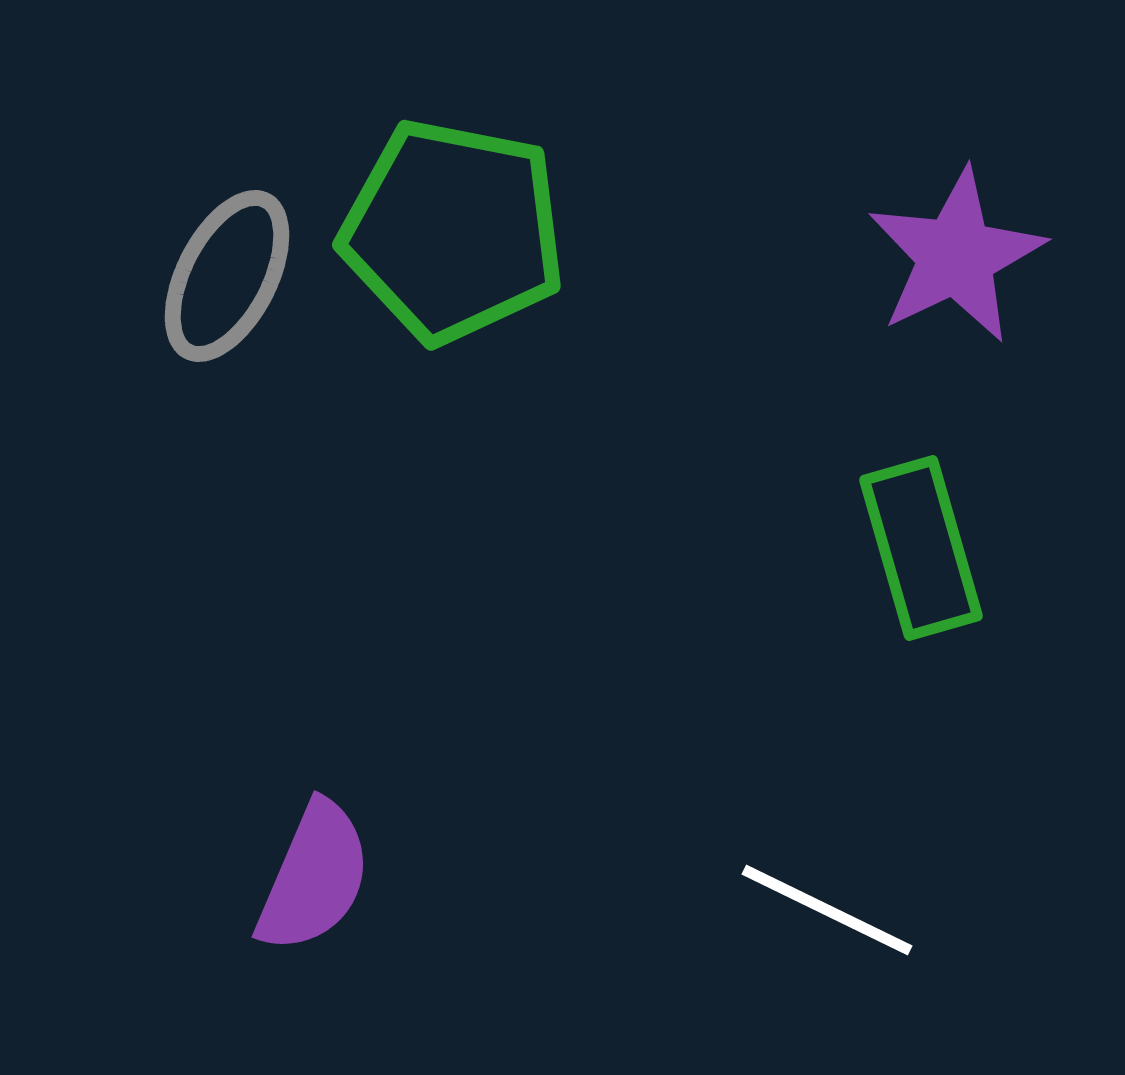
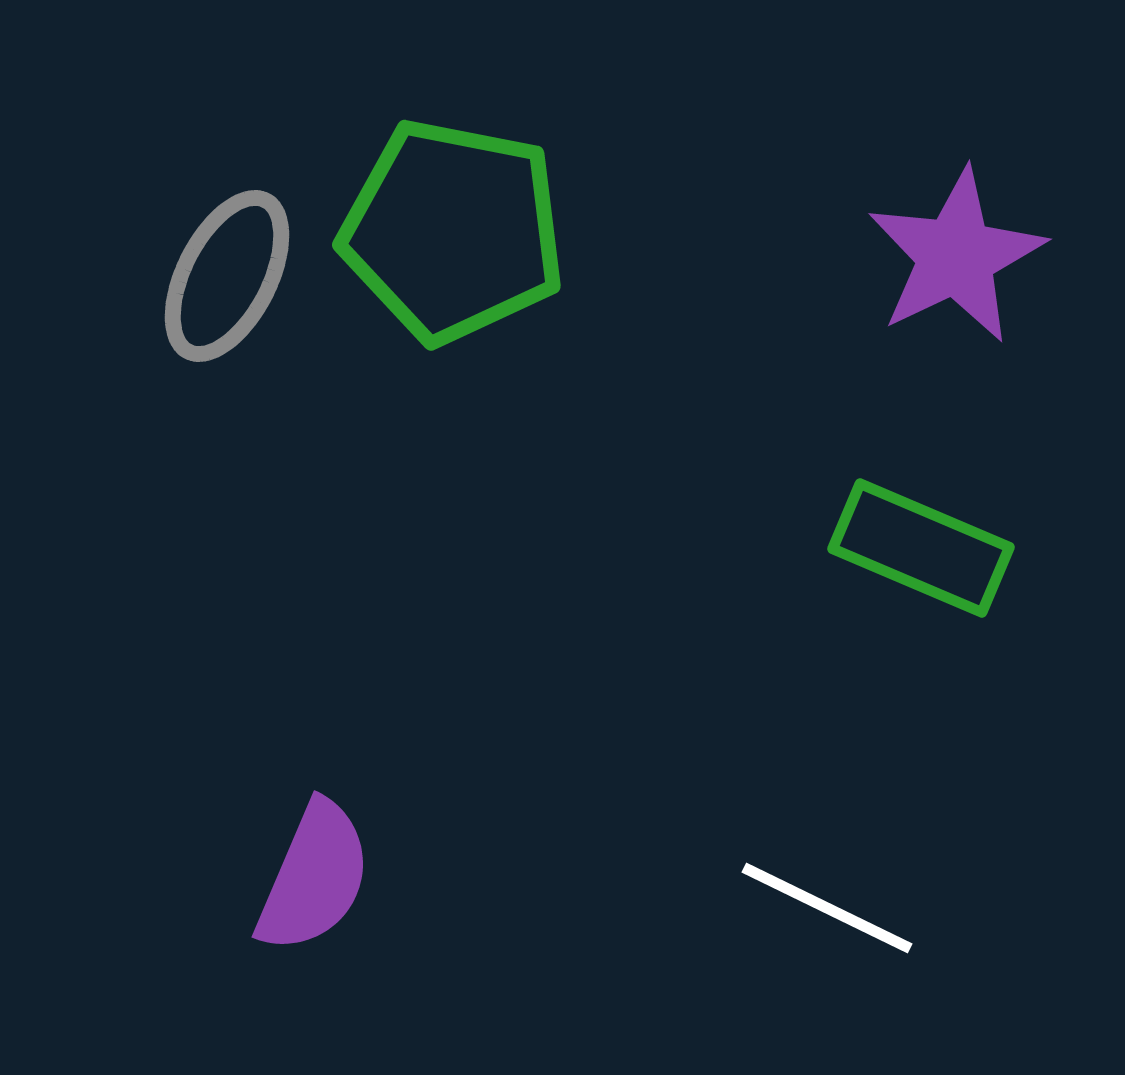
green rectangle: rotated 51 degrees counterclockwise
white line: moved 2 px up
